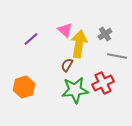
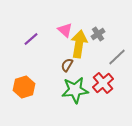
gray cross: moved 7 px left
gray line: moved 1 px down; rotated 54 degrees counterclockwise
red cross: rotated 15 degrees counterclockwise
